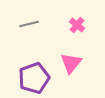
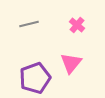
purple pentagon: moved 1 px right
